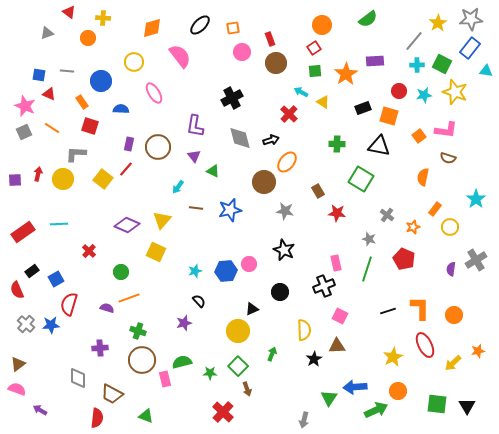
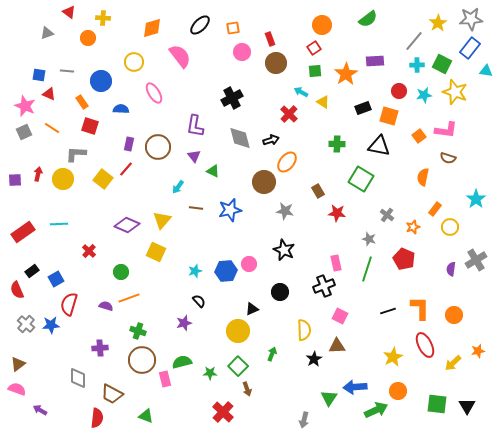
purple semicircle at (107, 308): moved 1 px left, 2 px up
